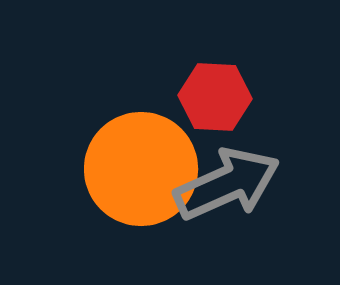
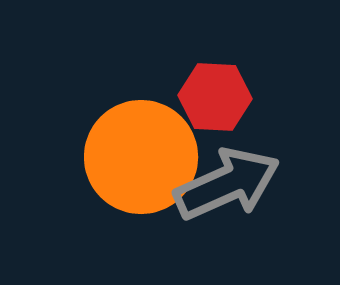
orange circle: moved 12 px up
